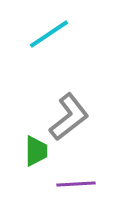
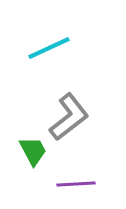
cyan line: moved 14 px down; rotated 9 degrees clockwise
green trapezoid: moved 3 px left; rotated 28 degrees counterclockwise
